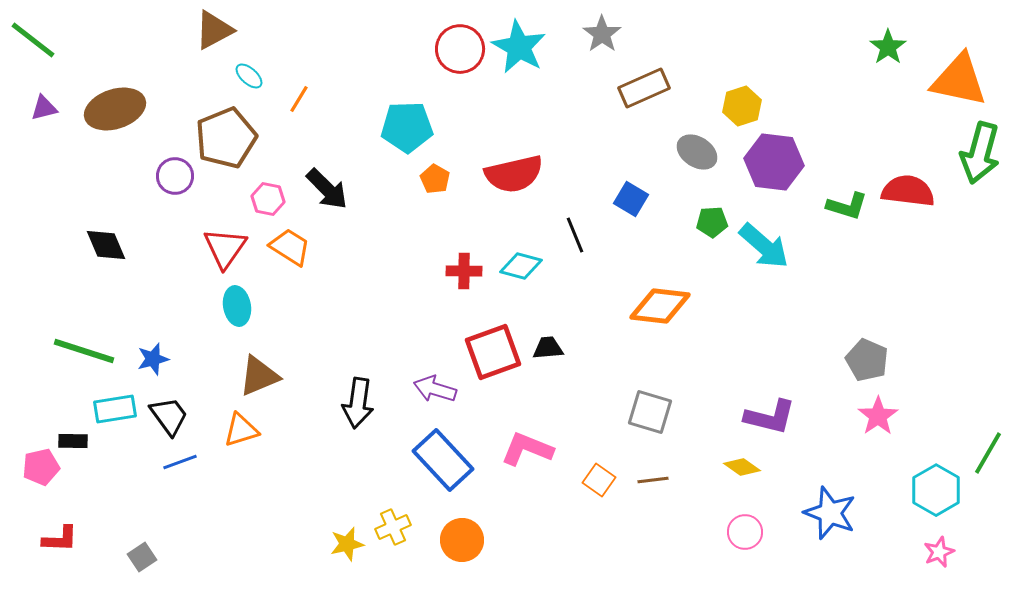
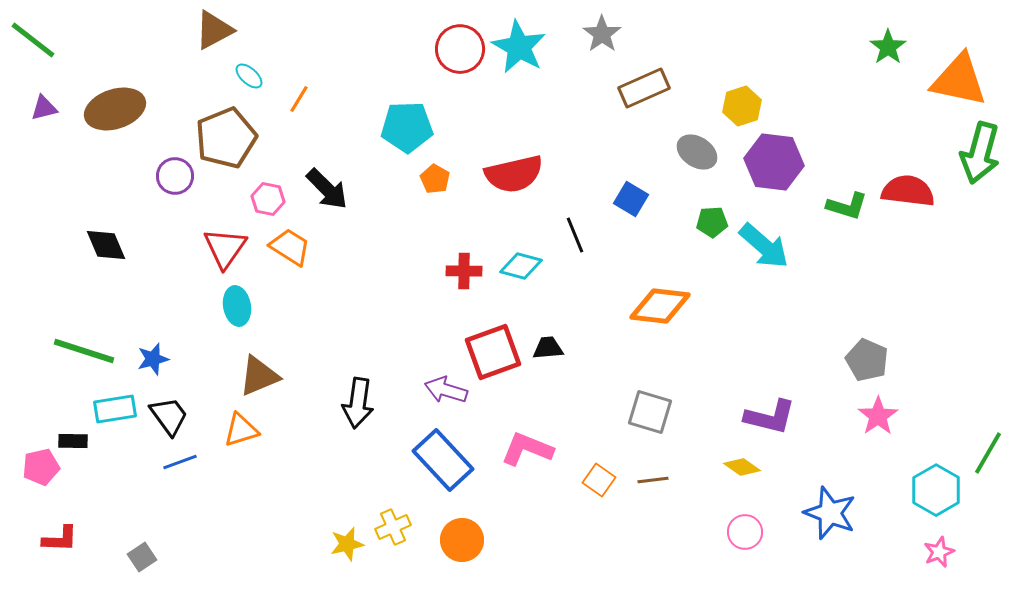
purple arrow at (435, 389): moved 11 px right, 1 px down
